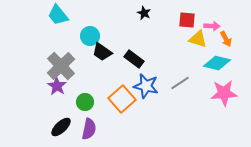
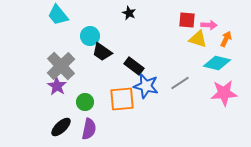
black star: moved 15 px left
pink arrow: moved 3 px left, 1 px up
orange arrow: rotated 126 degrees counterclockwise
black rectangle: moved 7 px down
orange square: rotated 36 degrees clockwise
